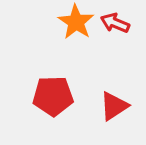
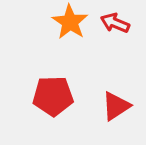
orange star: moved 6 px left
red triangle: moved 2 px right
